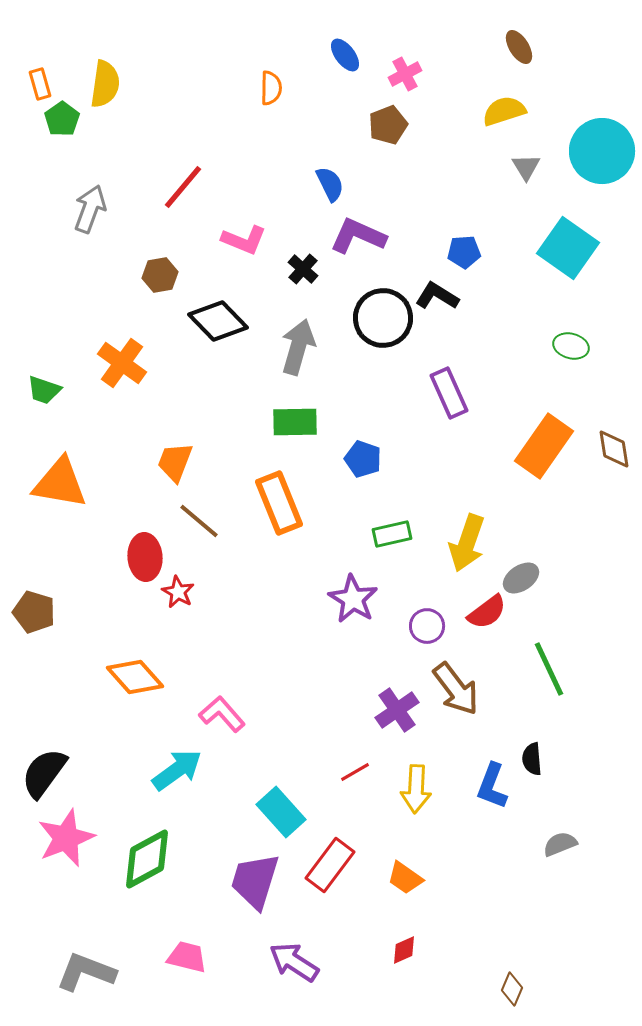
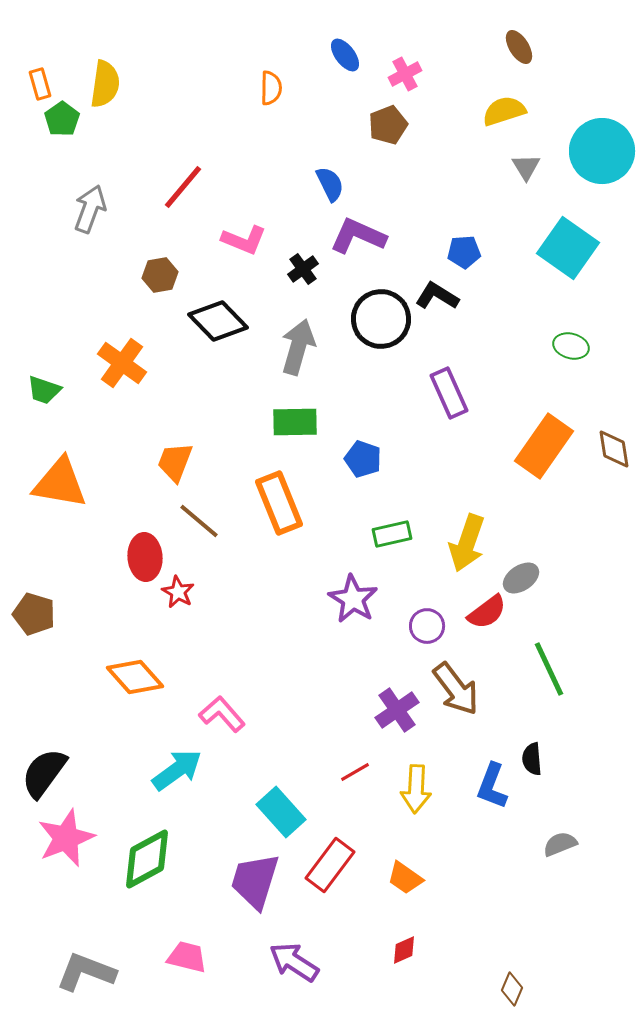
black cross at (303, 269): rotated 12 degrees clockwise
black circle at (383, 318): moved 2 px left, 1 px down
brown pentagon at (34, 612): moved 2 px down
